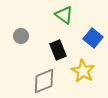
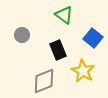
gray circle: moved 1 px right, 1 px up
